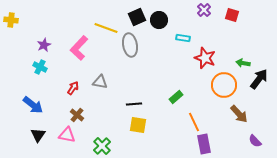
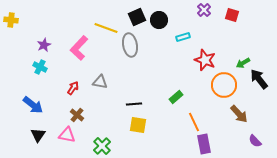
cyan rectangle: moved 1 px up; rotated 24 degrees counterclockwise
red star: moved 2 px down
green arrow: rotated 40 degrees counterclockwise
black arrow: rotated 75 degrees counterclockwise
